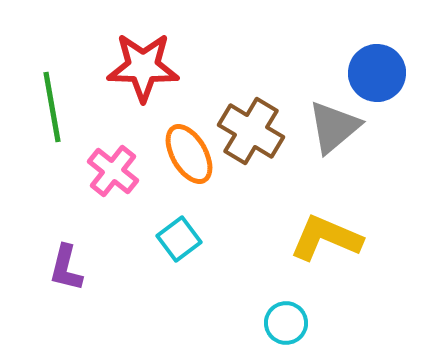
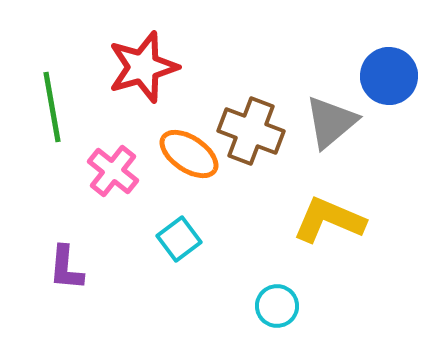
red star: rotated 18 degrees counterclockwise
blue circle: moved 12 px right, 3 px down
gray triangle: moved 3 px left, 5 px up
brown cross: rotated 10 degrees counterclockwise
orange ellipse: rotated 26 degrees counterclockwise
yellow L-shape: moved 3 px right, 18 px up
purple L-shape: rotated 9 degrees counterclockwise
cyan circle: moved 9 px left, 17 px up
